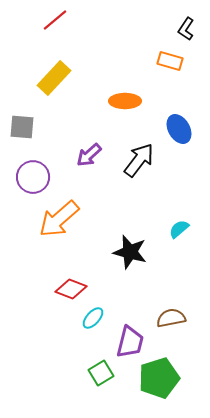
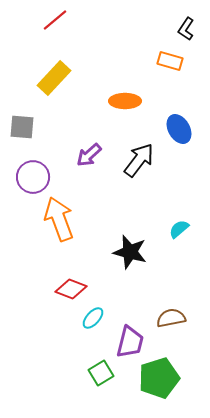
orange arrow: rotated 111 degrees clockwise
